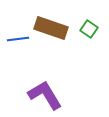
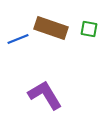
green square: rotated 24 degrees counterclockwise
blue line: rotated 15 degrees counterclockwise
